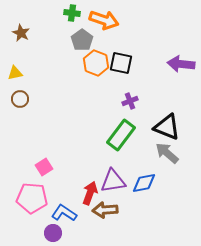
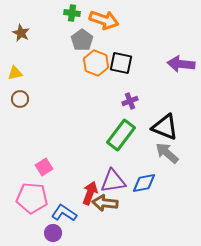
black triangle: moved 2 px left
brown arrow: moved 7 px up; rotated 10 degrees clockwise
